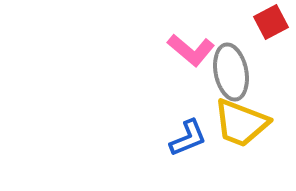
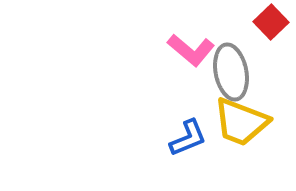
red square: rotated 16 degrees counterclockwise
yellow trapezoid: moved 1 px up
